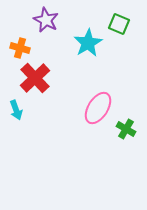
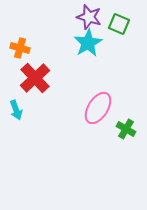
purple star: moved 43 px right, 3 px up; rotated 10 degrees counterclockwise
